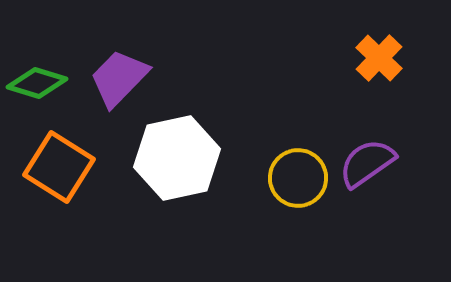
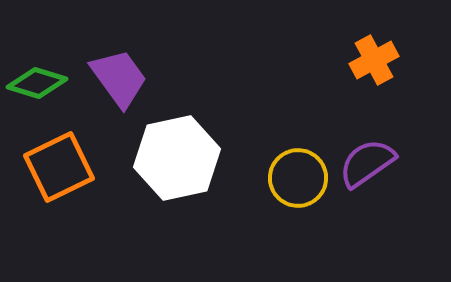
orange cross: moved 5 px left, 2 px down; rotated 18 degrees clockwise
purple trapezoid: rotated 100 degrees clockwise
orange square: rotated 32 degrees clockwise
